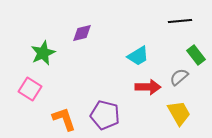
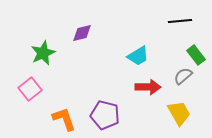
gray semicircle: moved 4 px right, 1 px up
pink square: rotated 20 degrees clockwise
